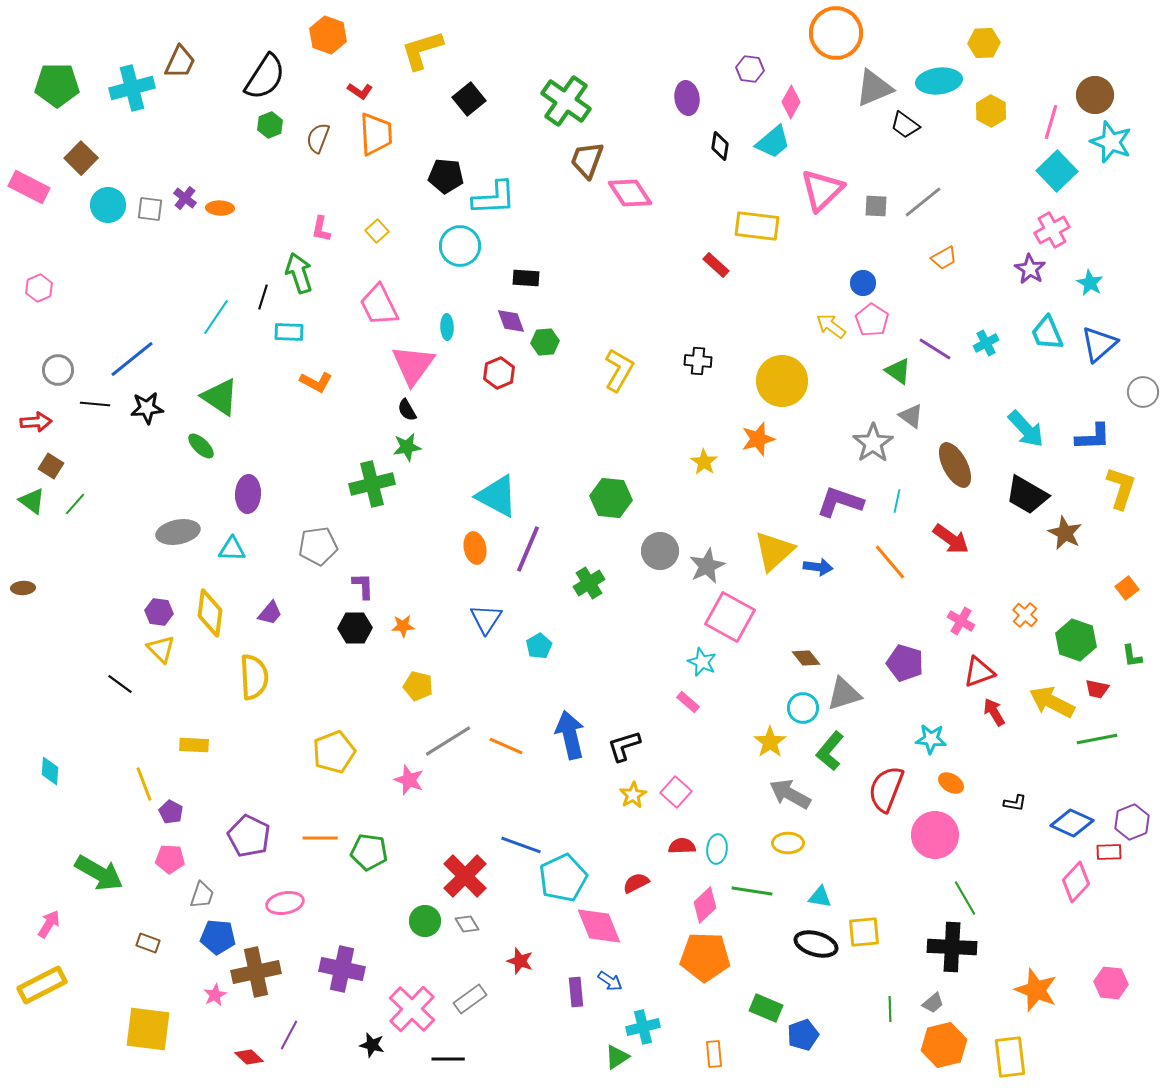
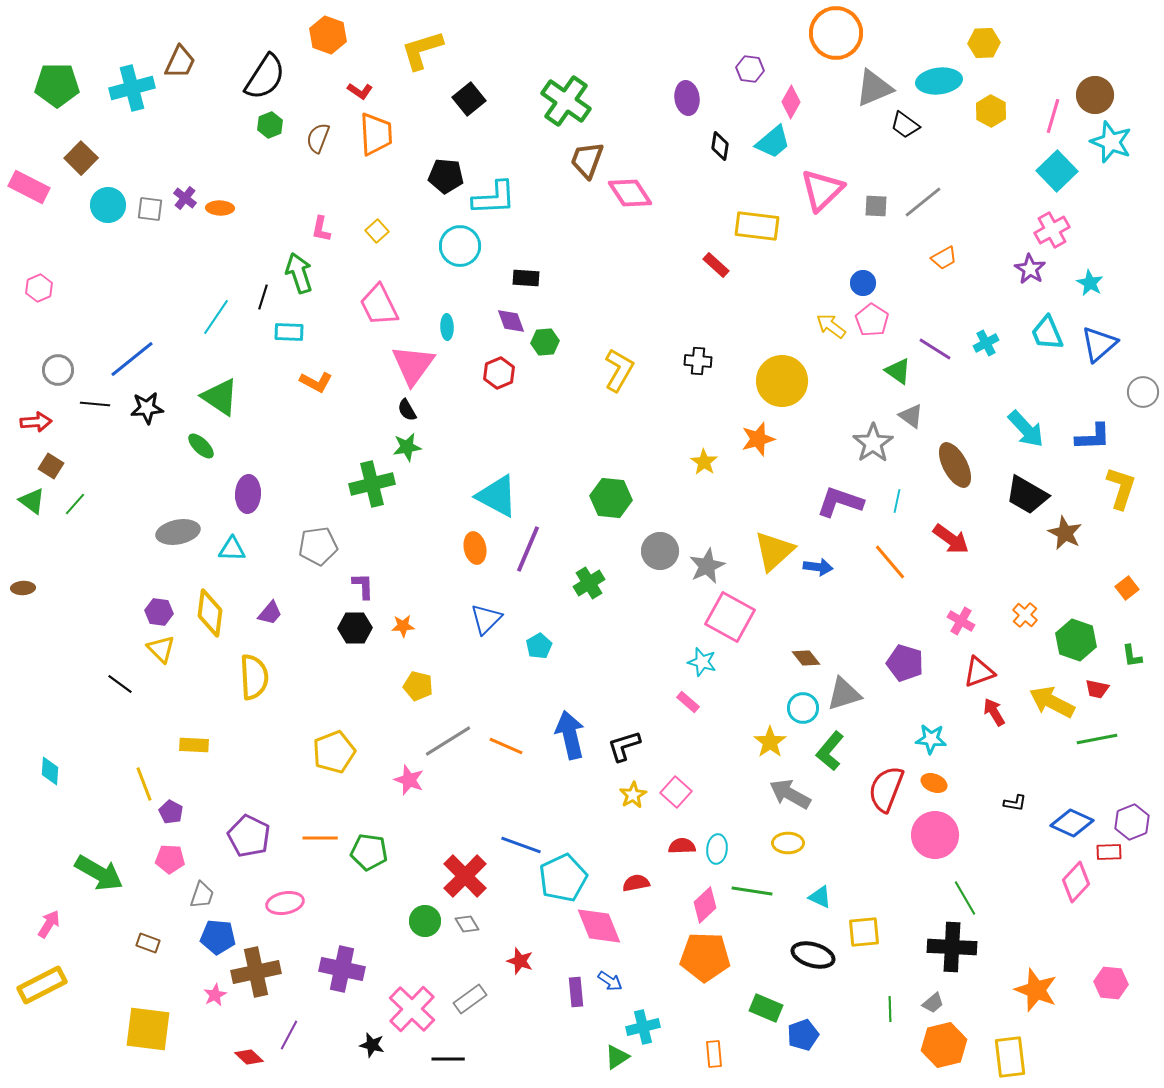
pink line at (1051, 122): moved 2 px right, 6 px up
blue triangle at (486, 619): rotated 12 degrees clockwise
cyan star at (702, 662): rotated 8 degrees counterclockwise
orange ellipse at (951, 783): moved 17 px left; rotated 10 degrees counterclockwise
red semicircle at (636, 883): rotated 16 degrees clockwise
cyan triangle at (820, 897): rotated 15 degrees clockwise
black ellipse at (816, 944): moved 3 px left, 11 px down
